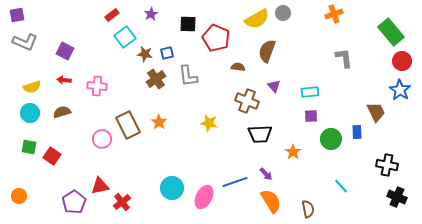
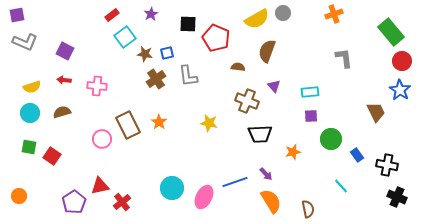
blue rectangle at (357, 132): moved 23 px down; rotated 32 degrees counterclockwise
orange star at (293, 152): rotated 21 degrees clockwise
